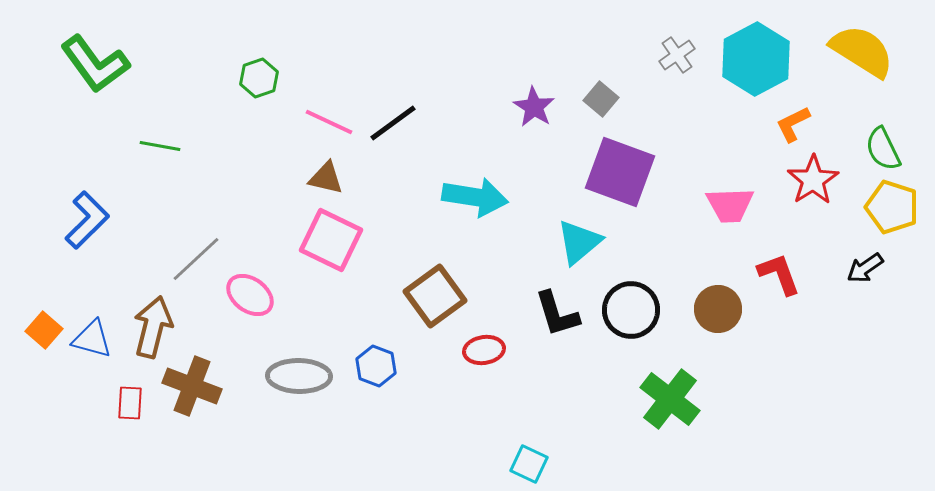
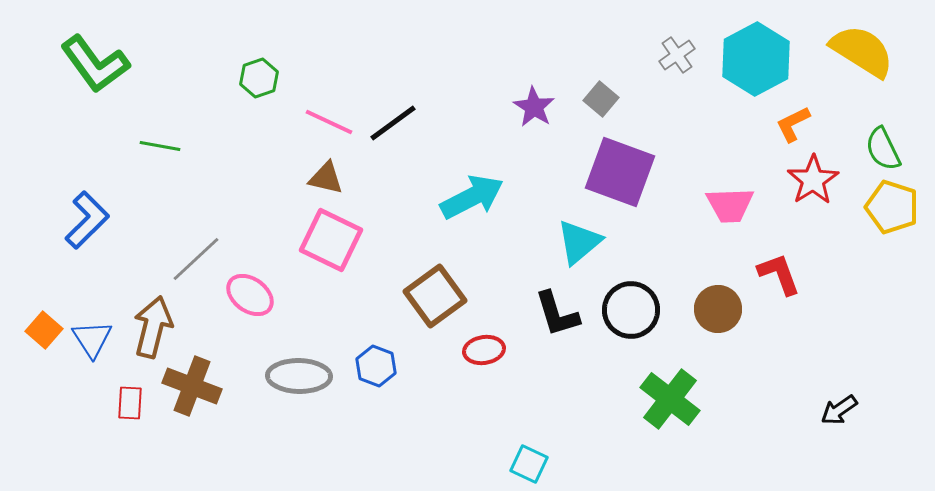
cyan arrow: moved 3 px left; rotated 36 degrees counterclockwise
black arrow: moved 26 px left, 142 px down
blue triangle: rotated 42 degrees clockwise
